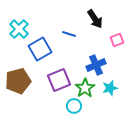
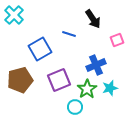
black arrow: moved 2 px left
cyan cross: moved 5 px left, 14 px up
brown pentagon: moved 2 px right, 1 px up
green star: moved 2 px right, 1 px down
cyan circle: moved 1 px right, 1 px down
